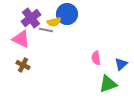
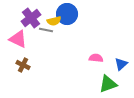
yellow semicircle: moved 1 px up
pink triangle: moved 3 px left
pink semicircle: rotated 104 degrees clockwise
